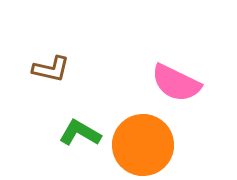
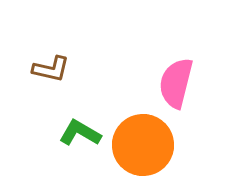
pink semicircle: rotated 78 degrees clockwise
